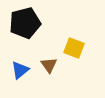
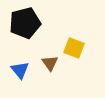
brown triangle: moved 1 px right, 2 px up
blue triangle: rotated 30 degrees counterclockwise
